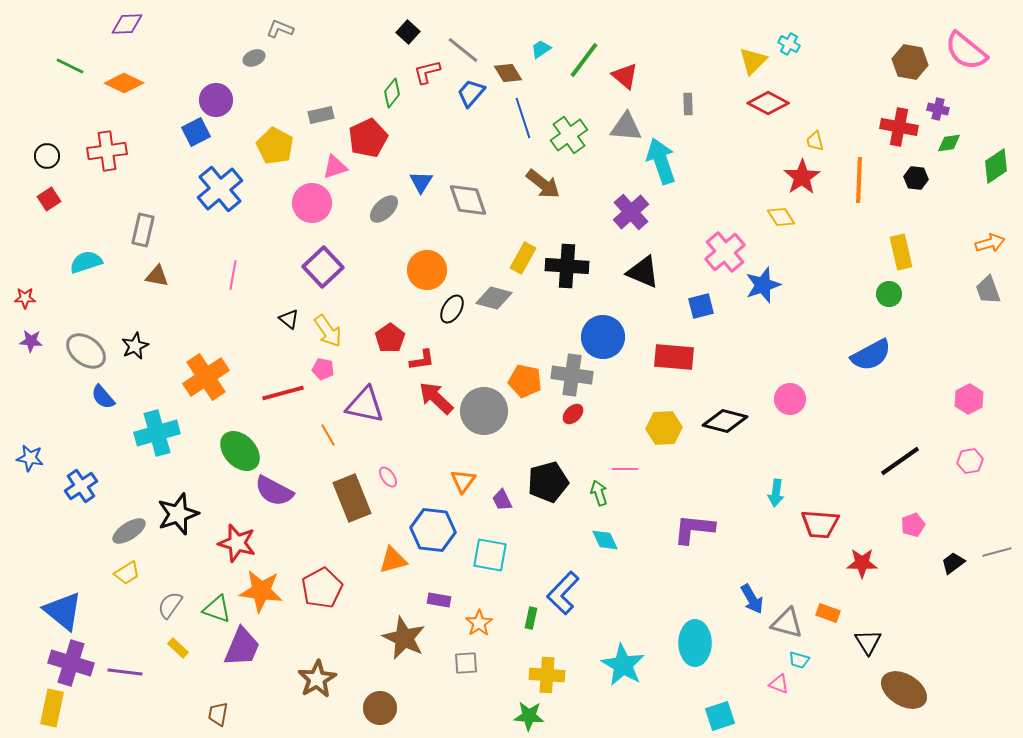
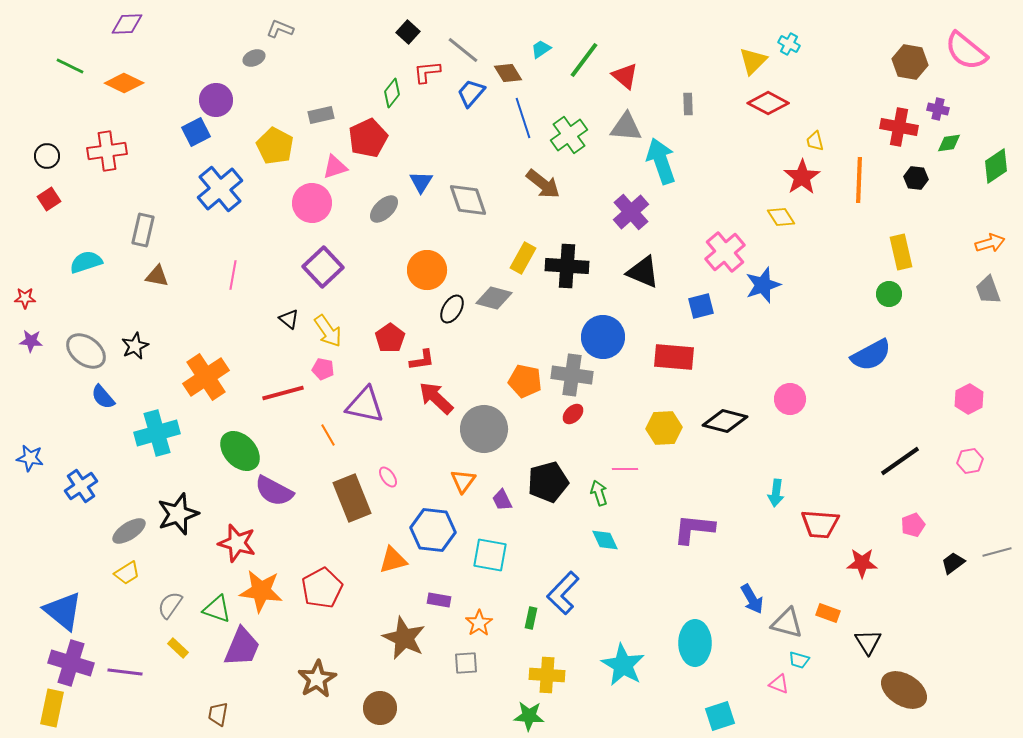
red L-shape at (427, 72): rotated 8 degrees clockwise
gray circle at (484, 411): moved 18 px down
